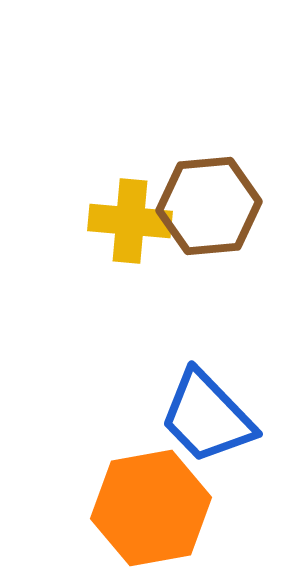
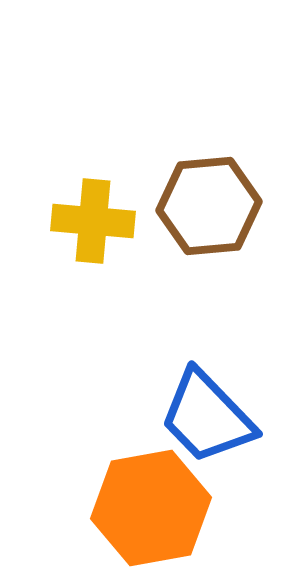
yellow cross: moved 37 px left
